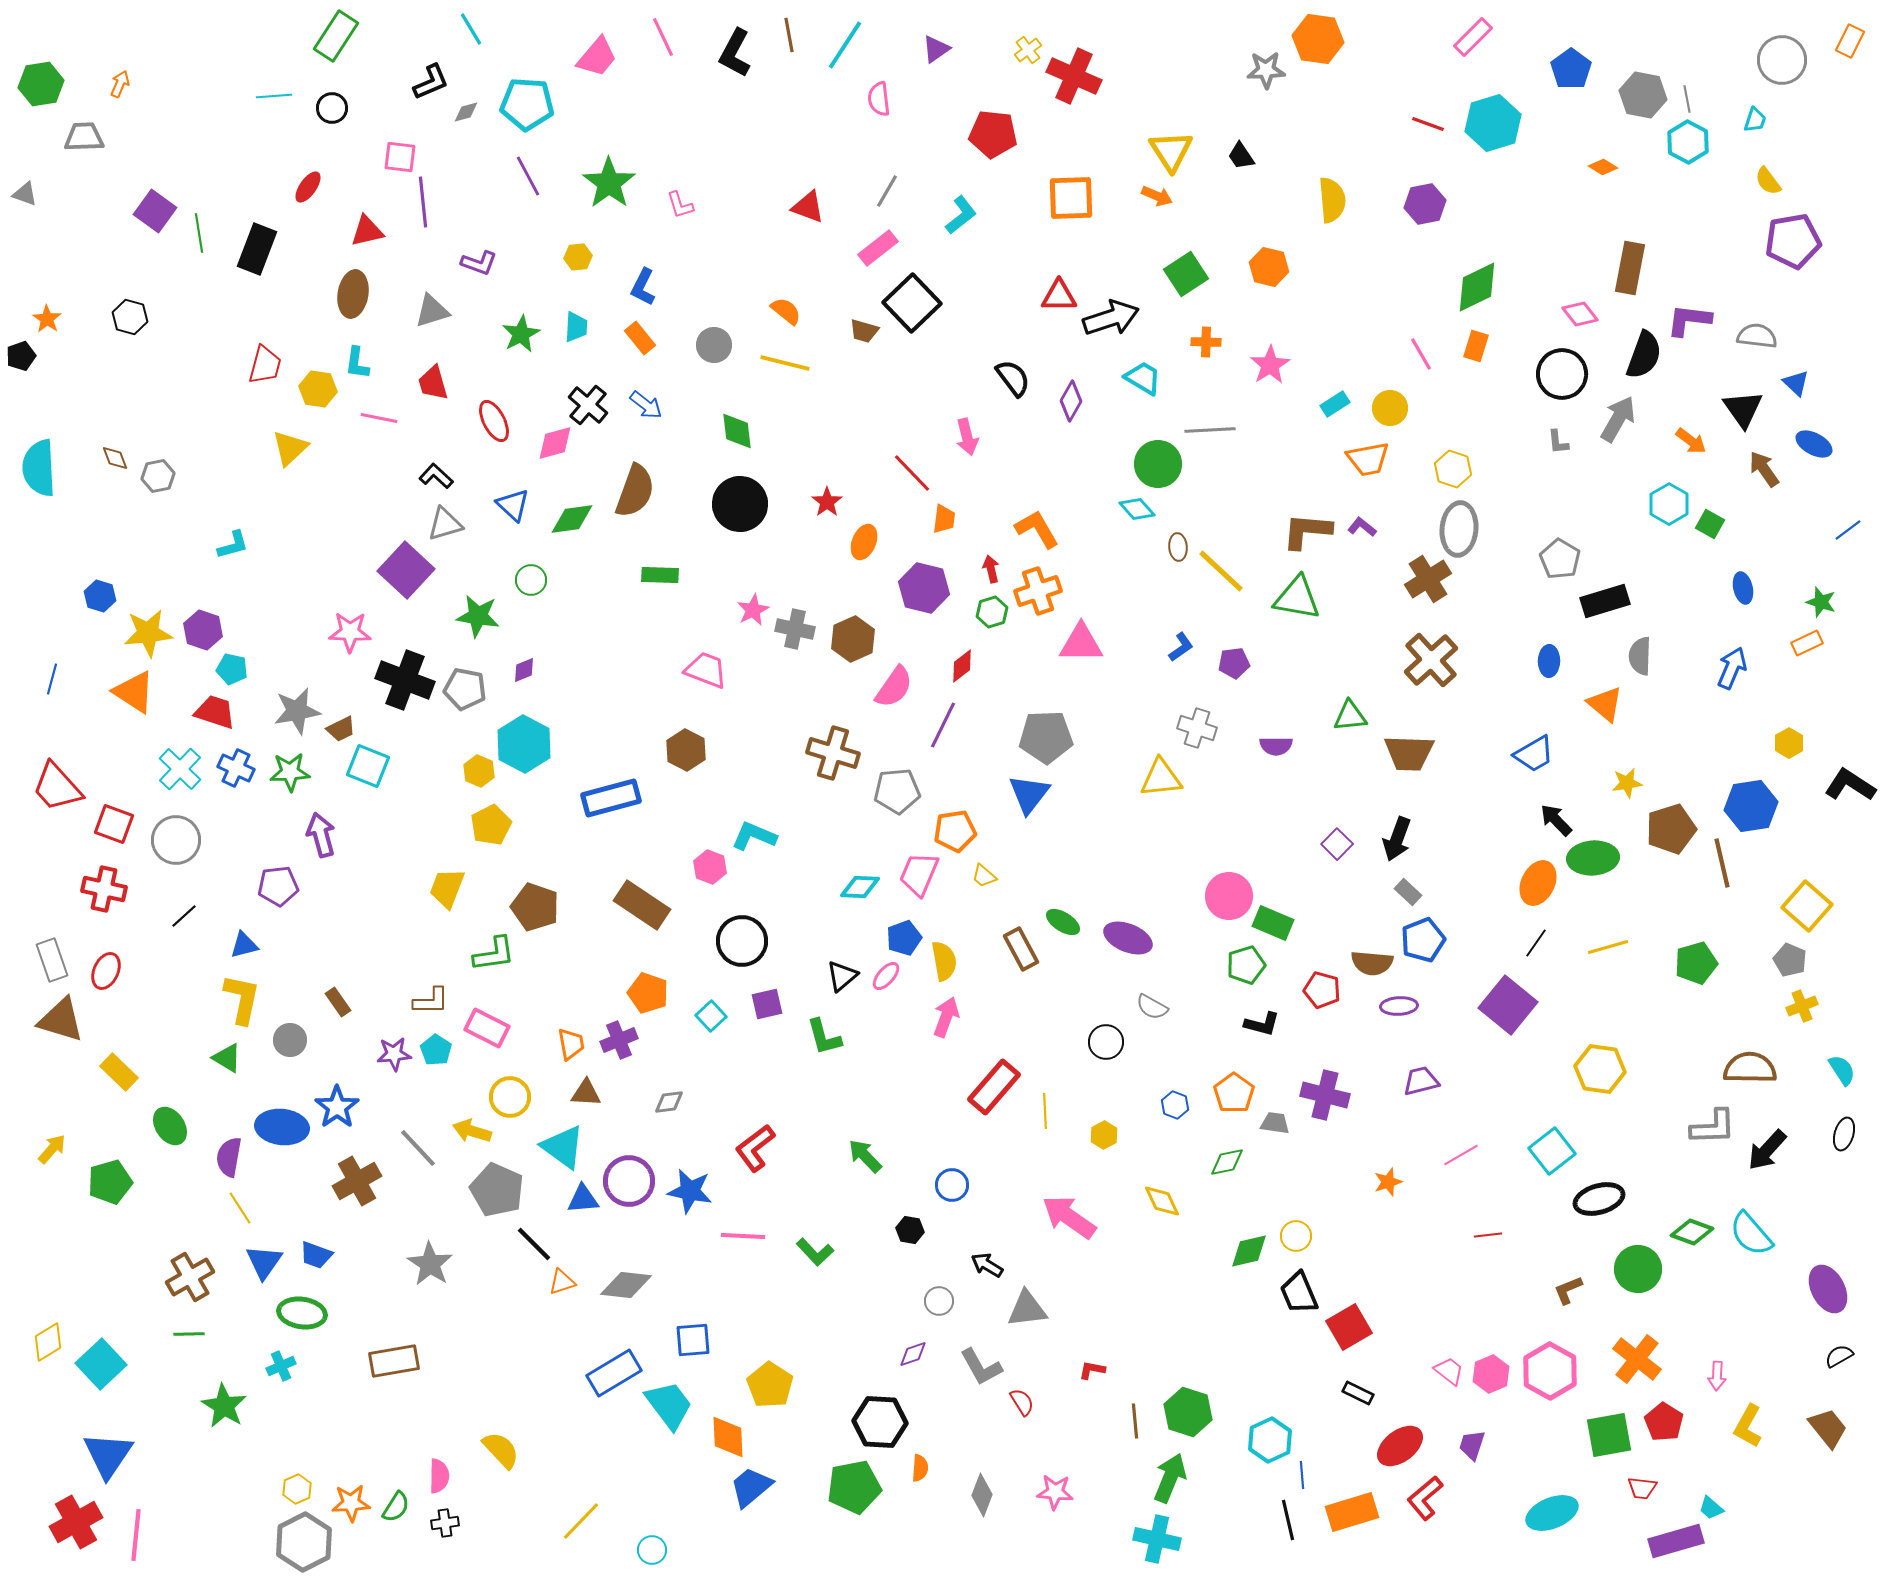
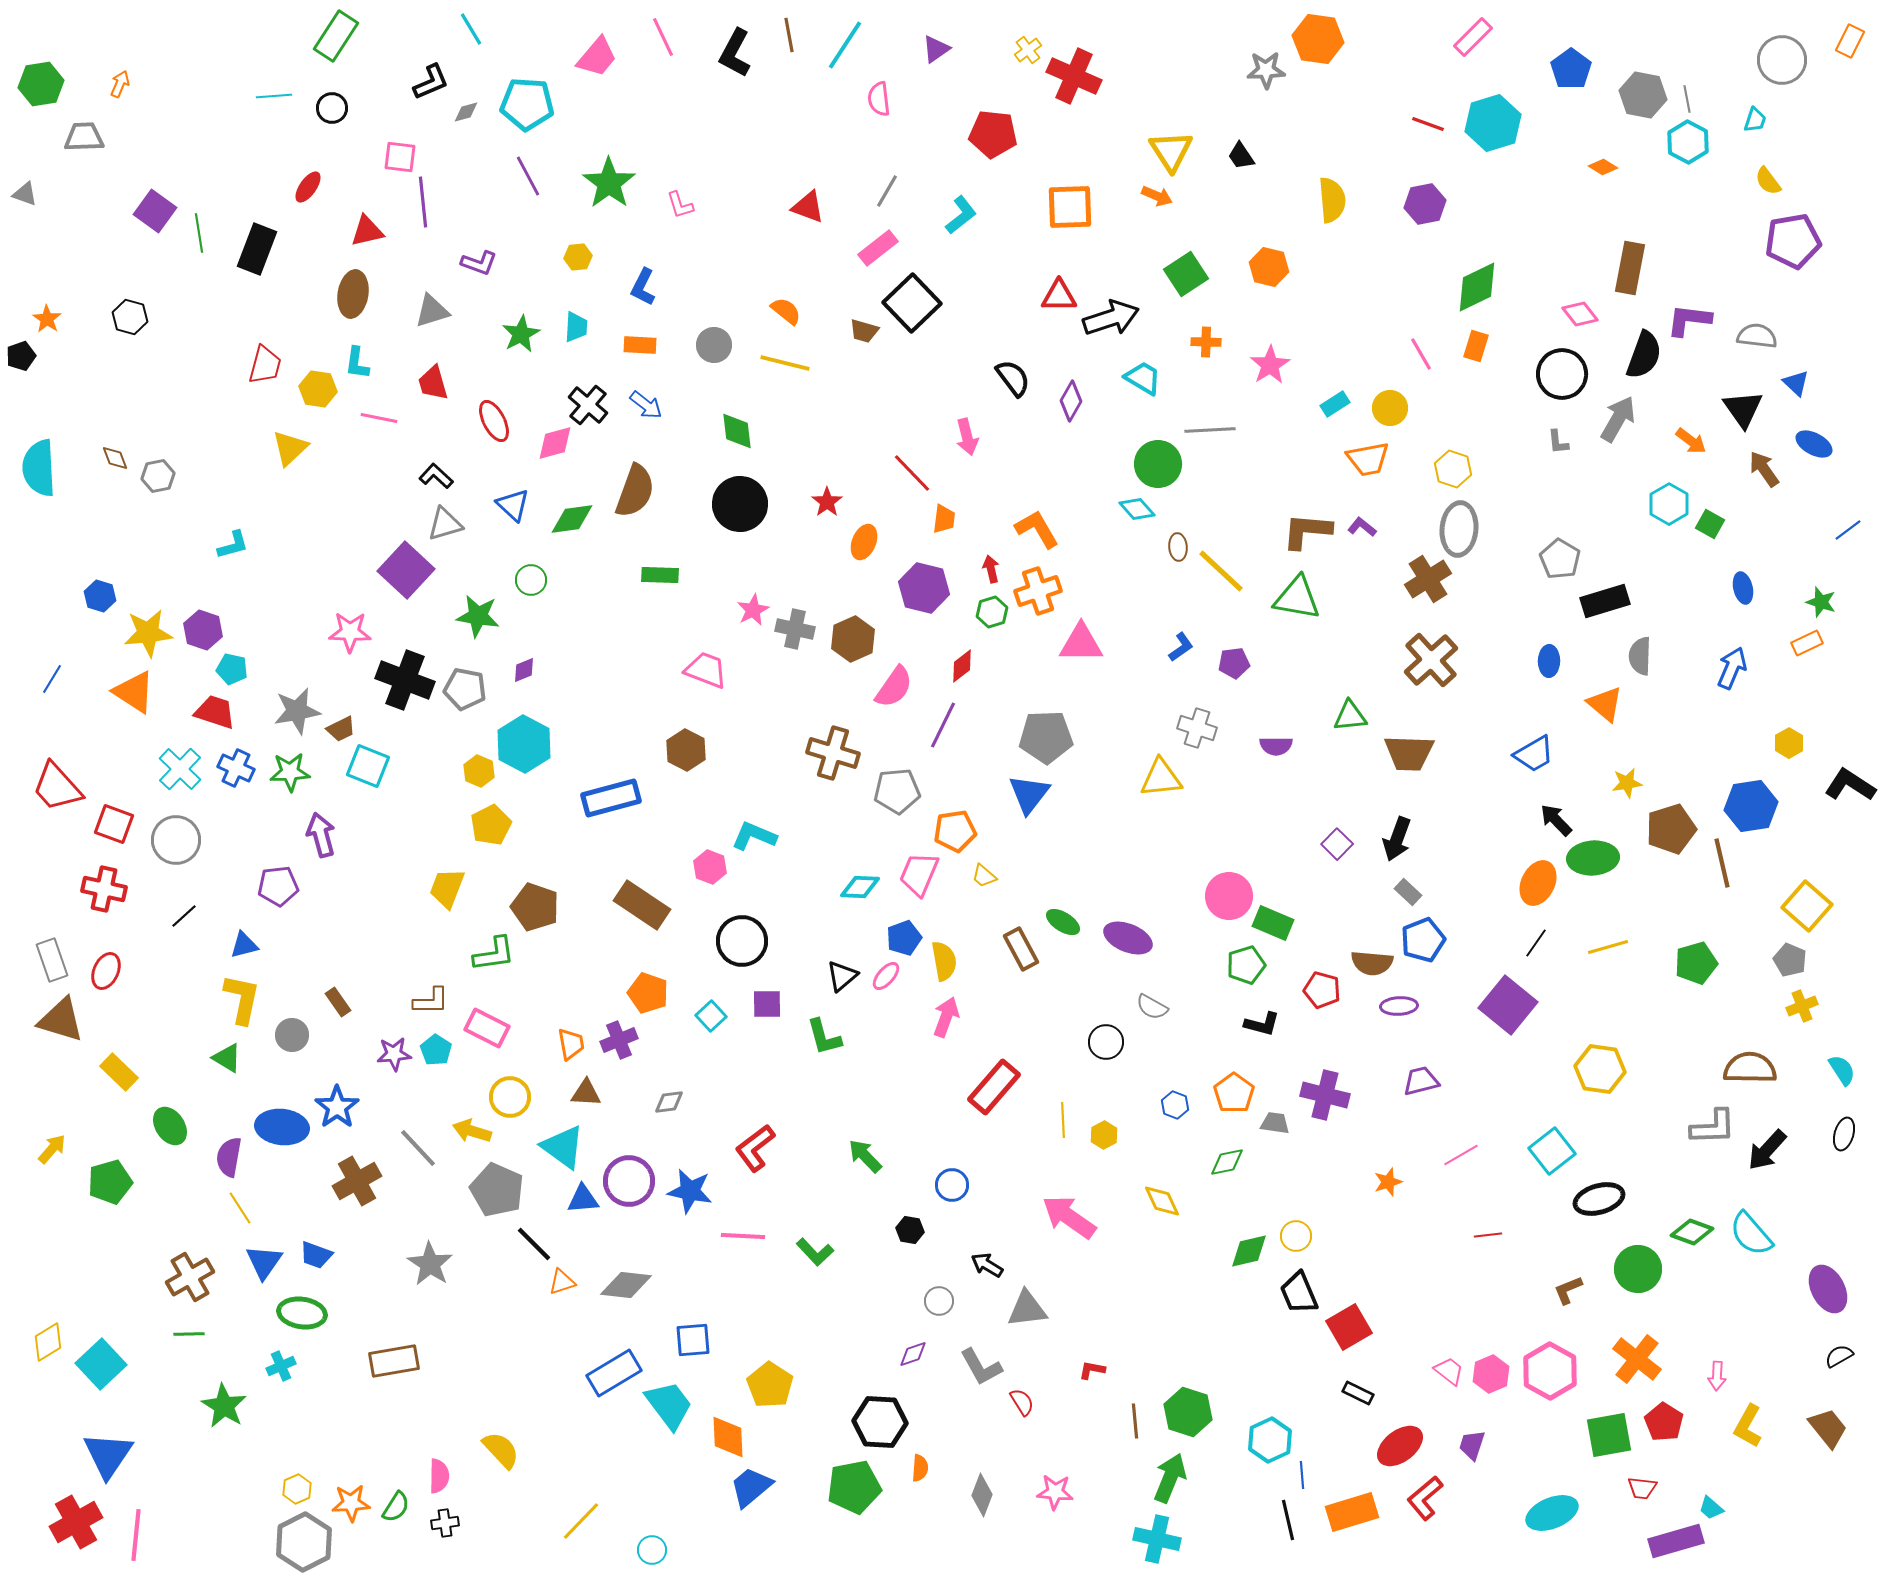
orange square at (1071, 198): moved 1 px left, 9 px down
orange rectangle at (640, 338): moved 7 px down; rotated 48 degrees counterclockwise
blue line at (52, 679): rotated 16 degrees clockwise
purple square at (767, 1004): rotated 12 degrees clockwise
gray circle at (290, 1040): moved 2 px right, 5 px up
yellow line at (1045, 1111): moved 18 px right, 9 px down
